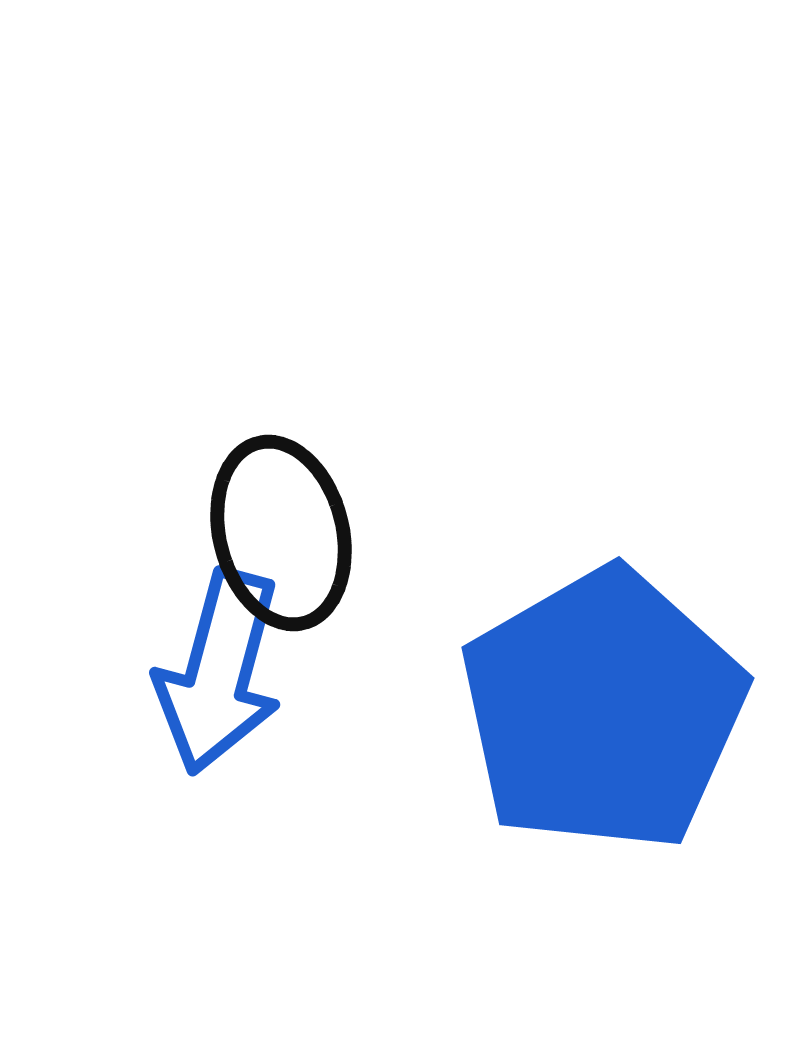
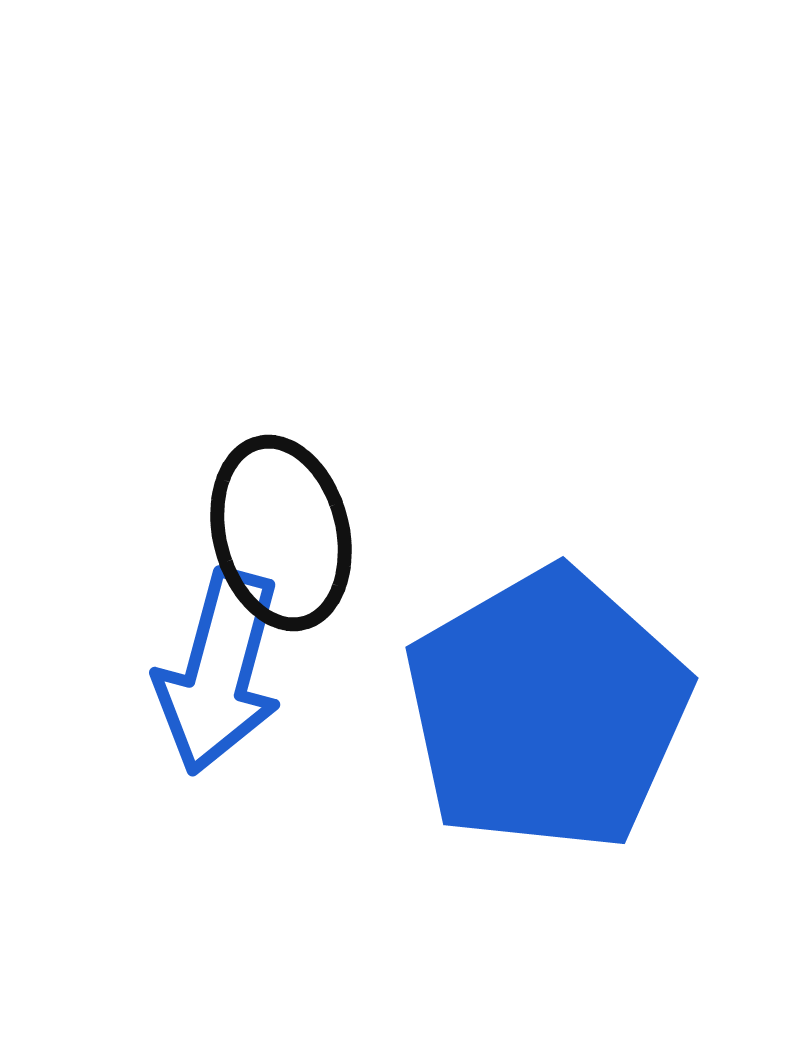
blue pentagon: moved 56 px left
